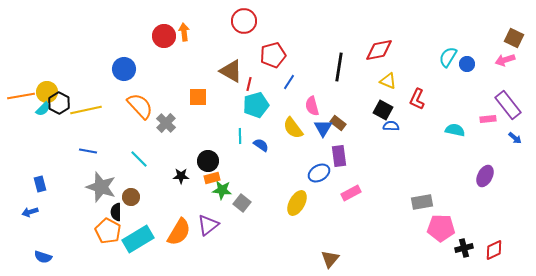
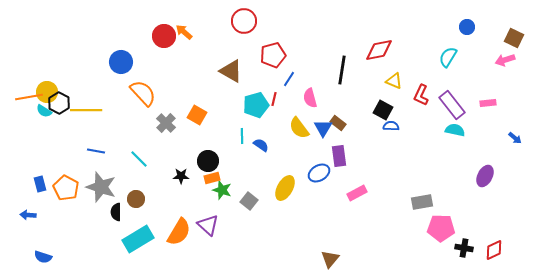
orange arrow at (184, 32): rotated 42 degrees counterclockwise
blue circle at (467, 64): moved 37 px up
black line at (339, 67): moved 3 px right, 3 px down
blue circle at (124, 69): moved 3 px left, 7 px up
yellow triangle at (388, 81): moved 6 px right
blue line at (289, 82): moved 3 px up
red line at (249, 84): moved 25 px right, 15 px down
orange line at (21, 96): moved 8 px right, 1 px down
orange square at (198, 97): moved 1 px left, 18 px down; rotated 30 degrees clockwise
red L-shape at (417, 99): moved 4 px right, 4 px up
purple rectangle at (508, 105): moved 56 px left
orange semicircle at (140, 106): moved 3 px right, 13 px up
pink semicircle at (312, 106): moved 2 px left, 8 px up
cyan semicircle at (43, 109): moved 1 px right, 2 px down; rotated 77 degrees clockwise
yellow line at (86, 110): rotated 12 degrees clockwise
pink rectangle at (488, 119): moved 16 px up
yellow semicircle at (293, 128): moved 6 px right
cyan line at (240, 136): moved 2 px right
blue line at (88, 151): moved 8 px right
green star at (222, 190): rotated 12 degrees clockwise
pink rectangle at (351, 193): moved 6 px right
brown circle at (131, 197): moved 5 px right, 2 px down
gray square at (242, 203): moved 7 px right, 2 px up
yellow ellipse at (297, 203): moved 12 px left, 15 px up
blue arrow at (30, 212): moved 2 px left, 3 px down; rotated 21 degrees clockwise
purple triangle at (208, 225): rotated 40 degrees counterclockwise
orange pentagon at (108, 231): moved 42 px left, 43 px up
black cross at (464, 248): rotated 24 degrees clockwise
